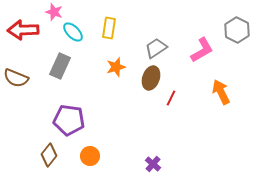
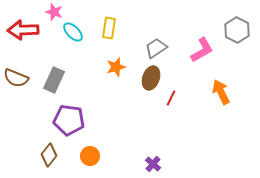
gray rectangle: moved 6 px left, 14 px down
